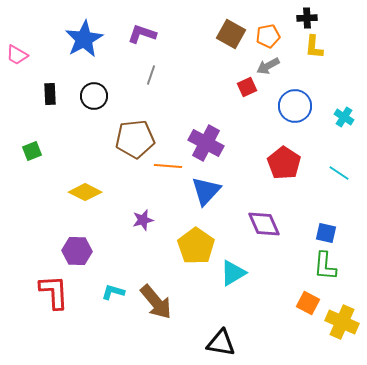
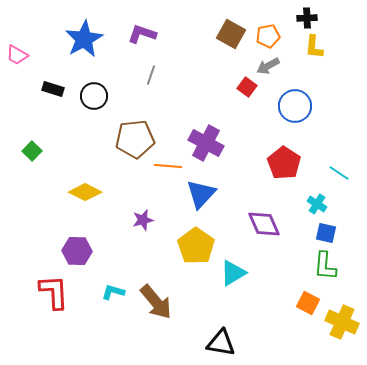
red square: rotated 30 degrees counterclockwise
black rectangle: moved 3 px right, 5 px up; rotated 70 degrees counterclockwise
cyan cross: moved 27 px left, 87 px down
green square: rotated 24 degrees counterclockwise
blue triangle: moved 5 px left, 3 px down
